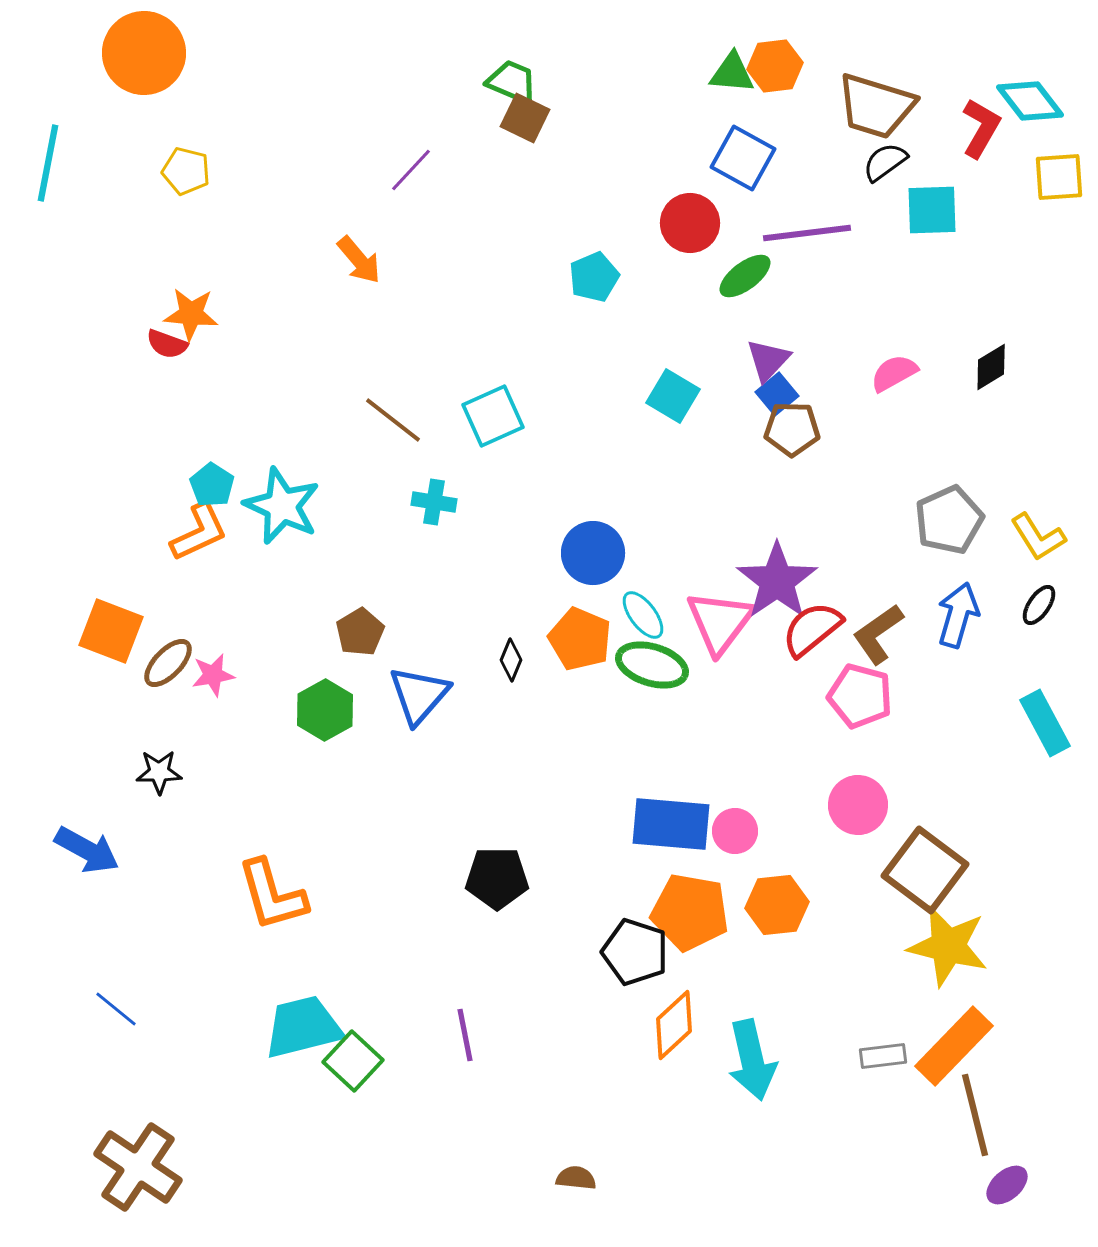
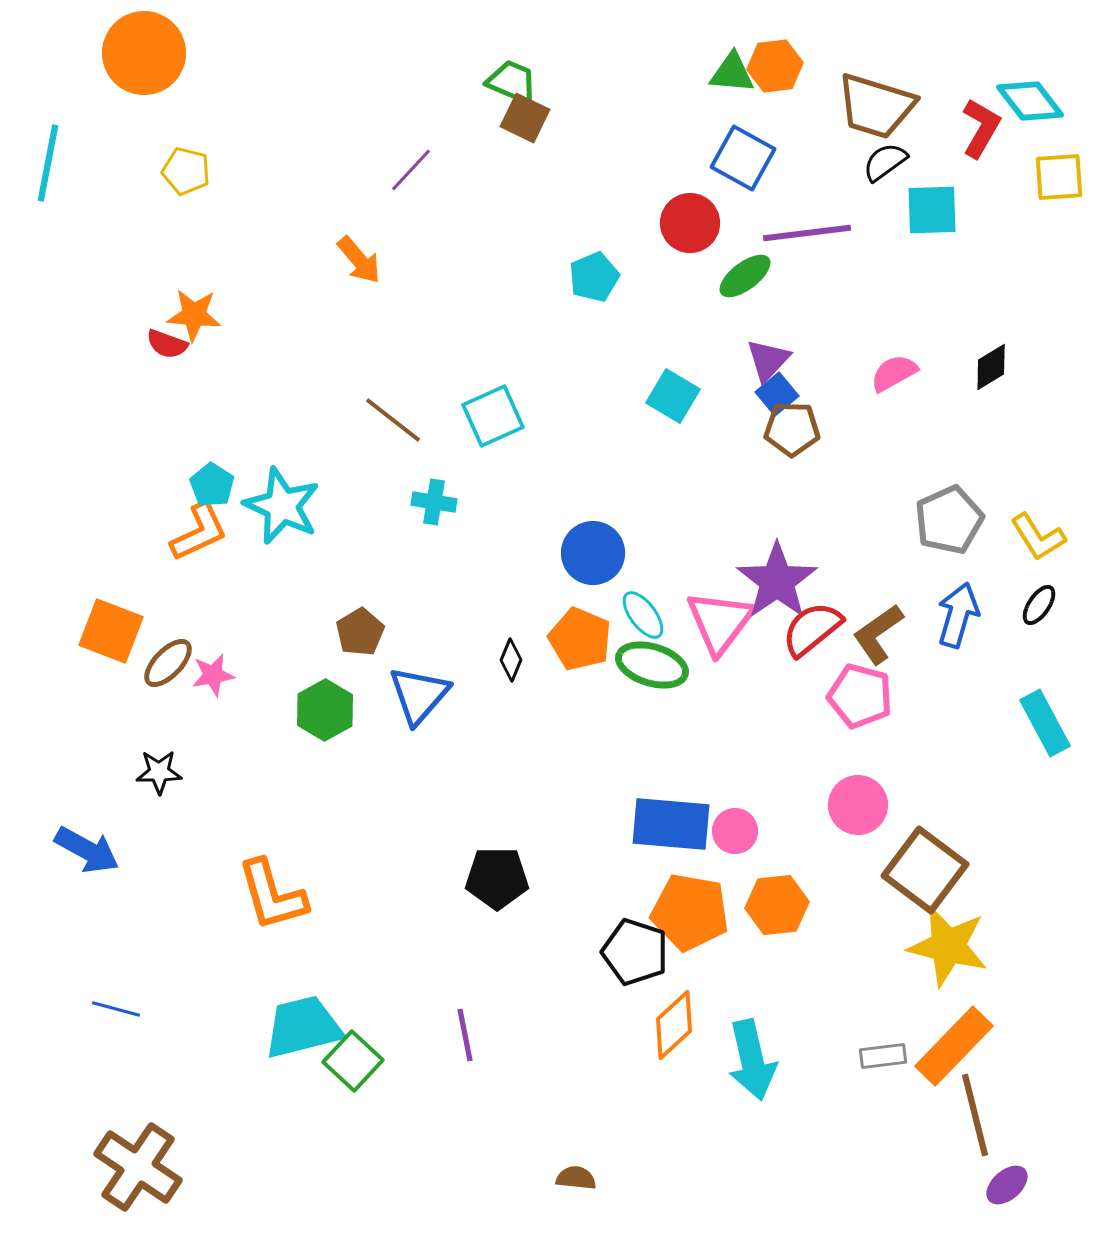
orange star at (191, 314): moved 3 px right, 1 px down
blue line at (116, 1009): rotated 24 degrees counterclockwise
